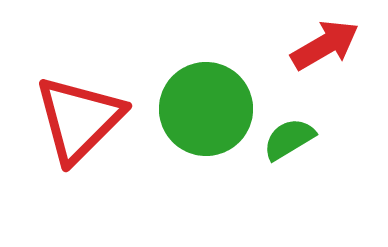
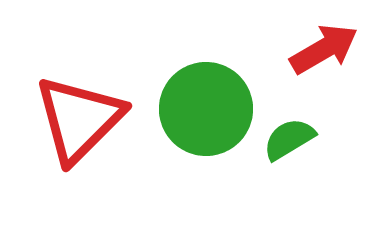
red arrow: moved 1 px left, 4 px down
